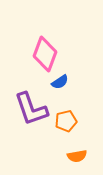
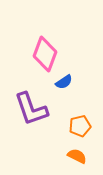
blue semicircle: moved 4 px right
orange pentagon: moved 14 px right, 5 px down
orange semicircle: rotated 144 degrees counterclockwise
